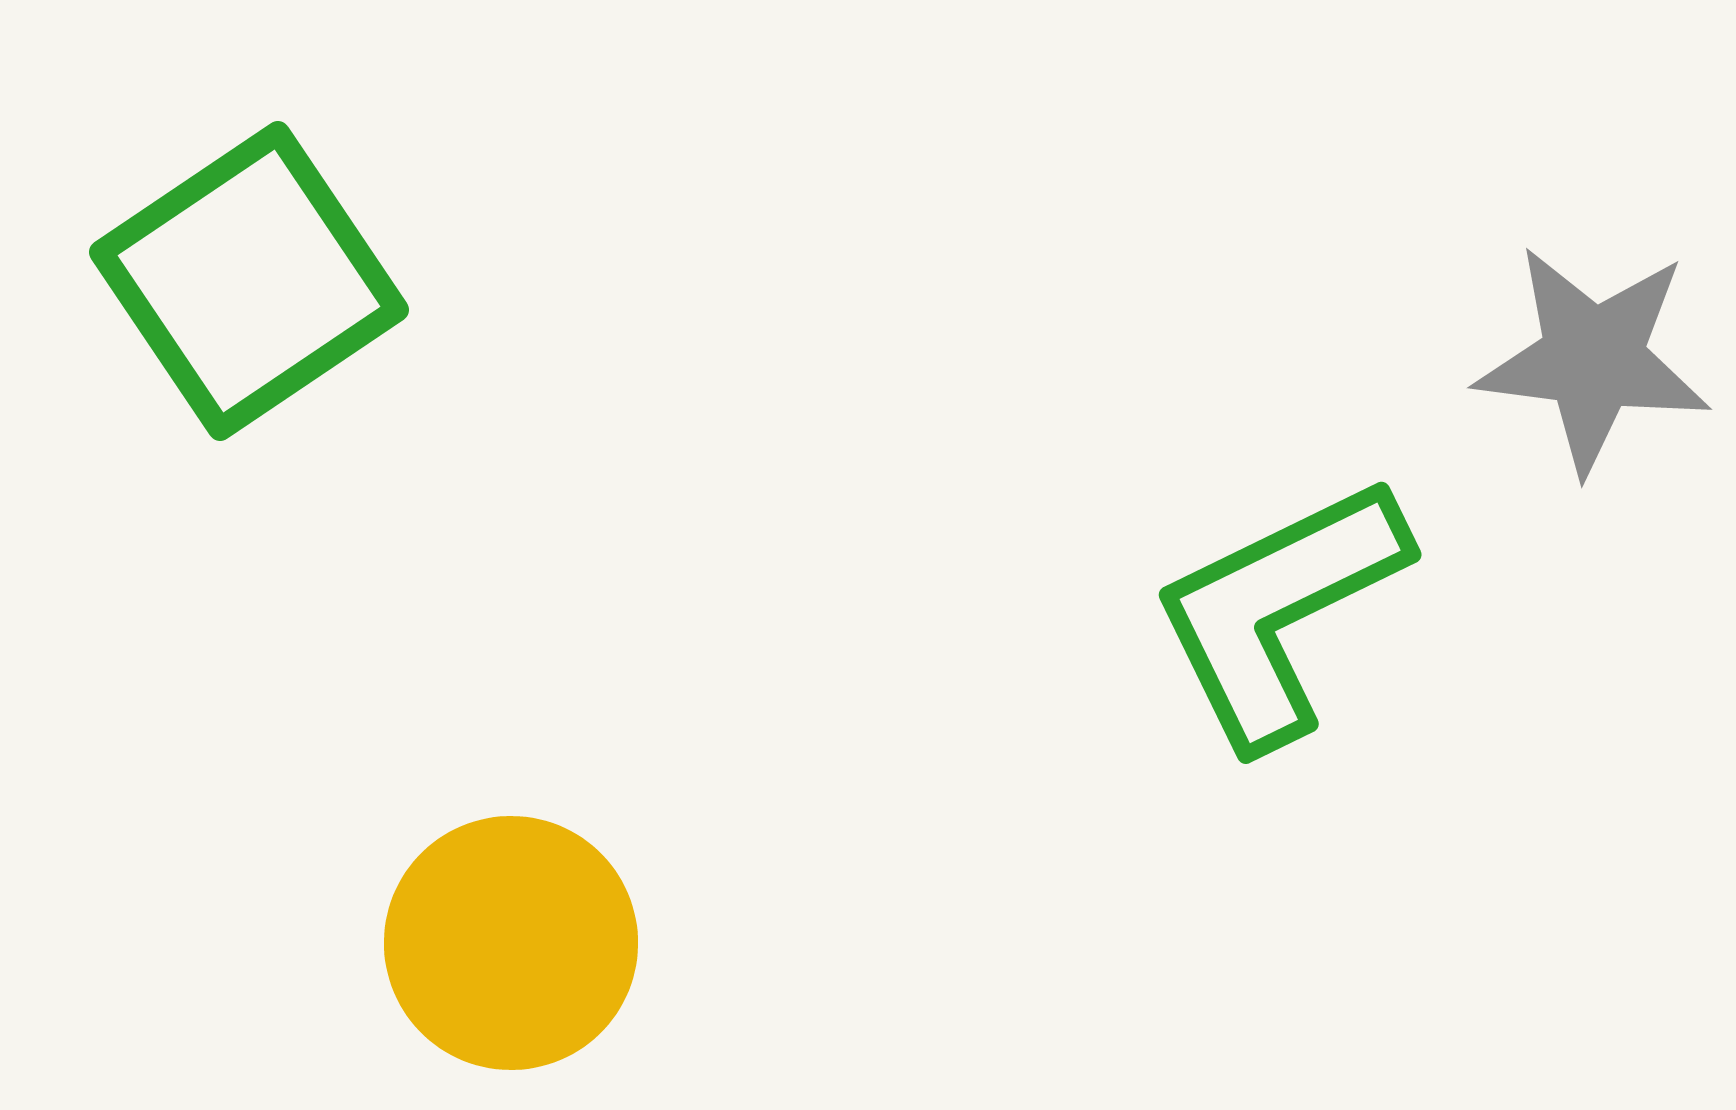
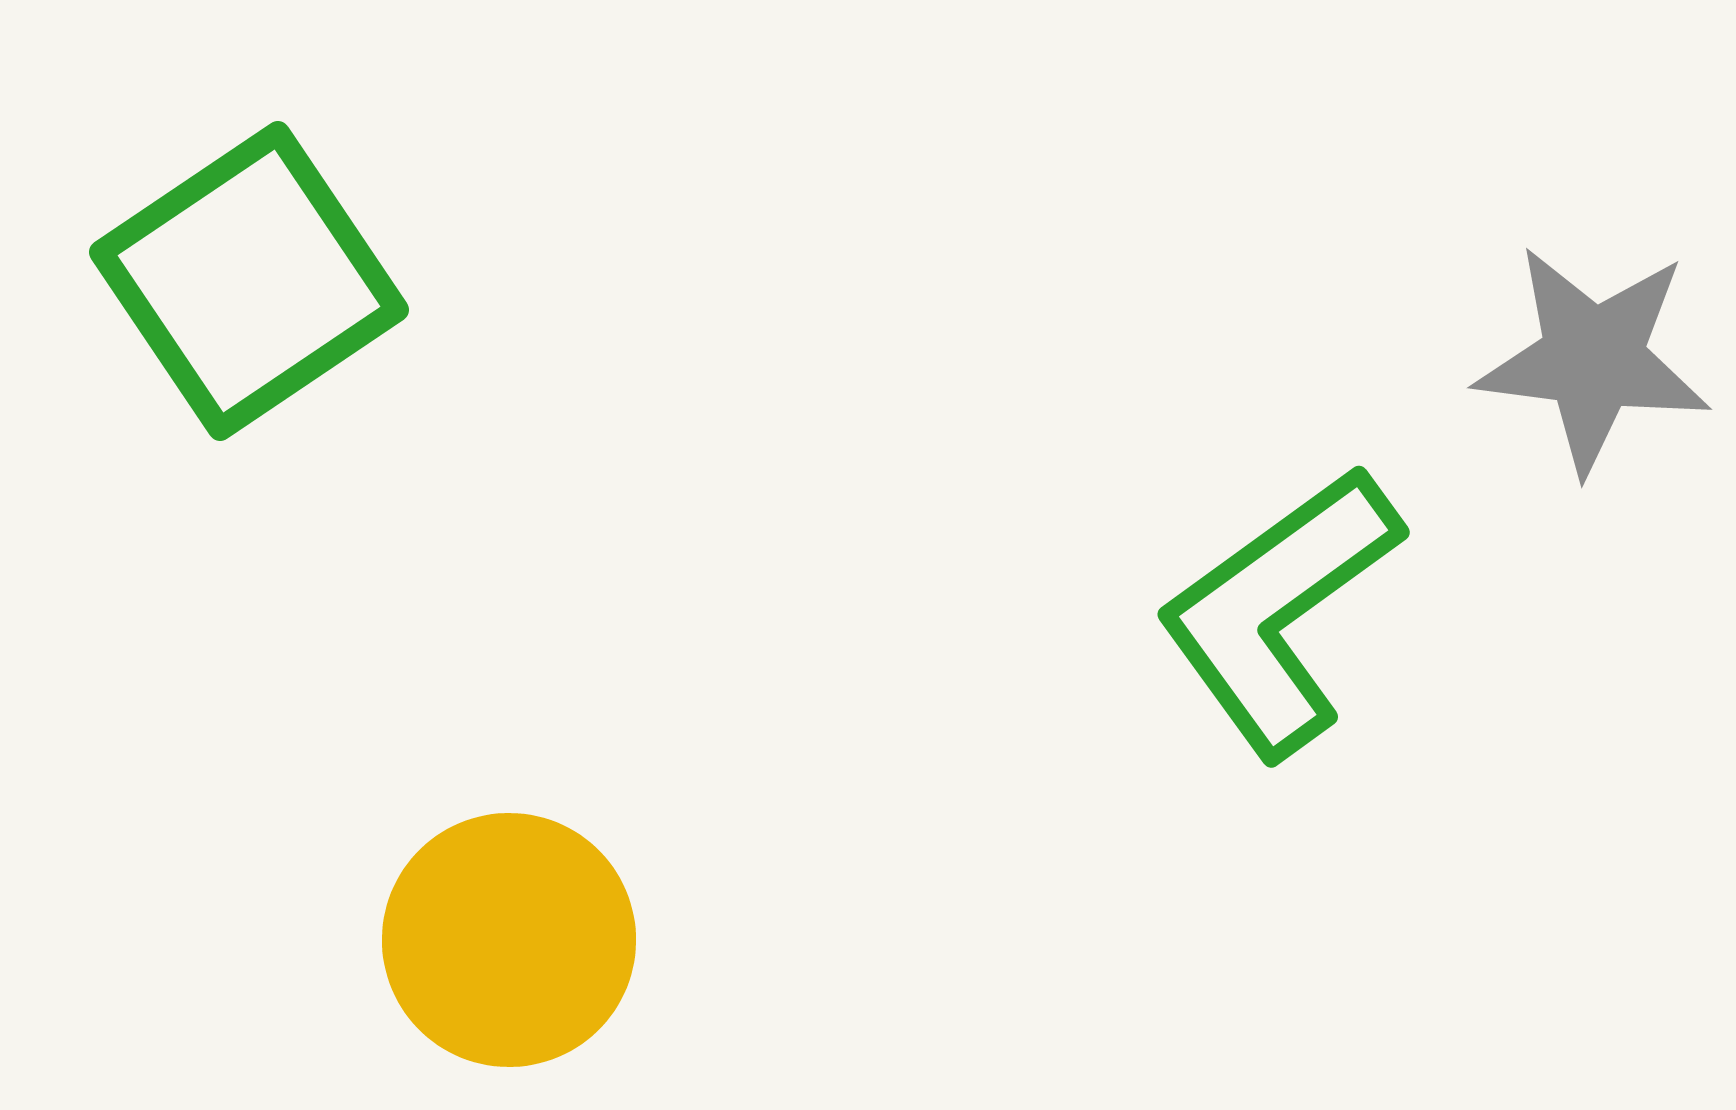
green L-shape: rotated 10 degrees counterclockwise
yellow circle: moved 2 px left, 3 px up
